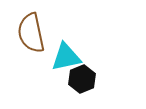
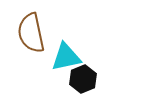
black hexagon: moved 1 px right
